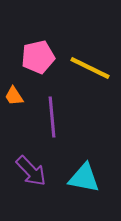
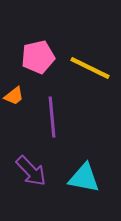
orange trapezoid: rotated 95 degrees counterclockwise
